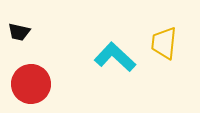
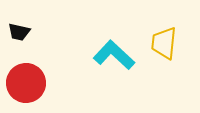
cyan L-shape: moved 1 px left, 2 px up
red circle: moved 5 px left, 1 px up
